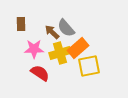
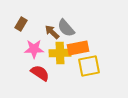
brown rectangle: rotated 32 degrees clockwise
orange rectangle: rotated 30 degrees clockwise
yellow cross: rotated 15 degrees clockwise
